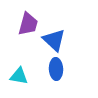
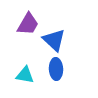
purple trapezoid: rotated 15 degrees clockwise
cyan triangle: moved 6 px right, 1 px up
